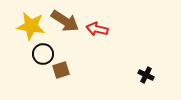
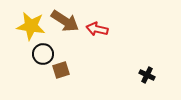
black cross: moved 1 px right
